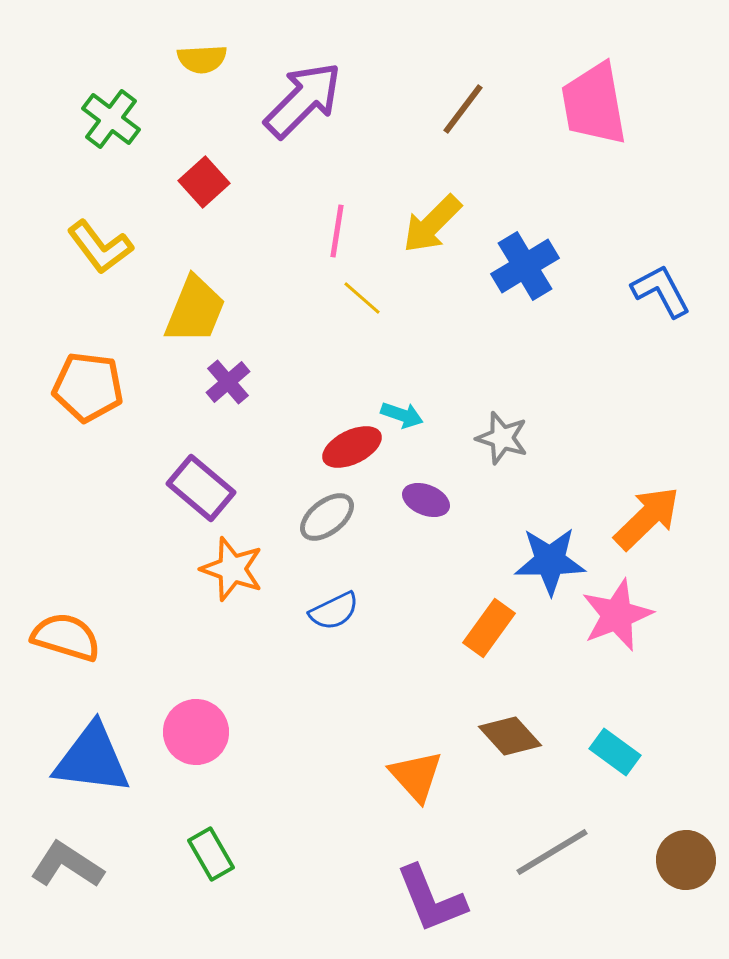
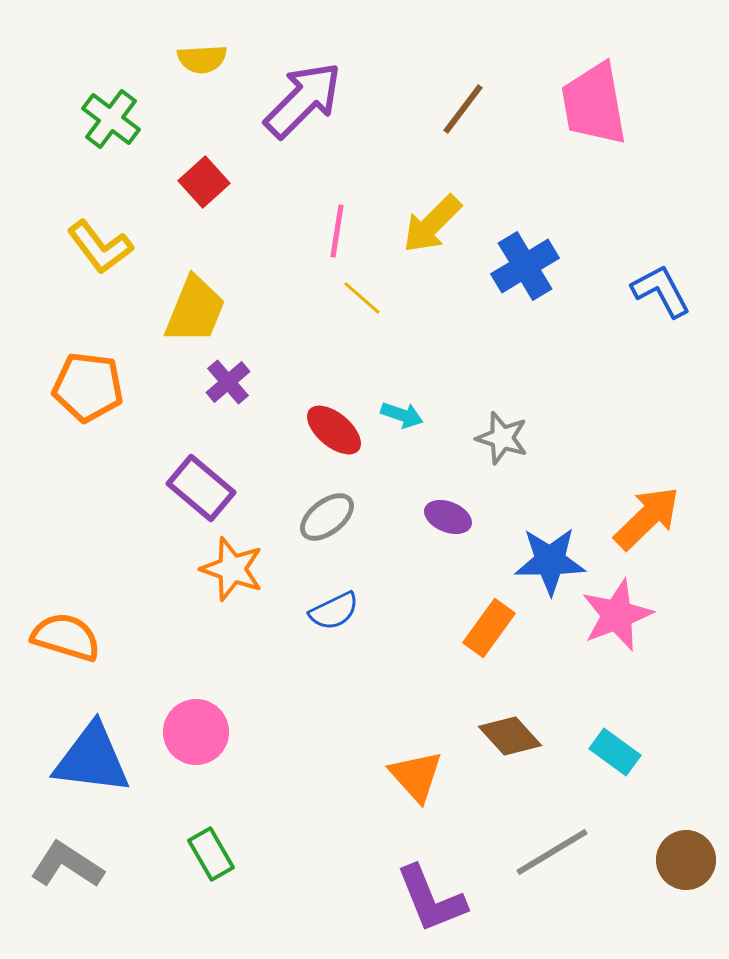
red ellipse: moved 18 px left, 17 px up; rotated 66 degrees clockwise
purple ellipse: moved 22 px right, 17 px down
